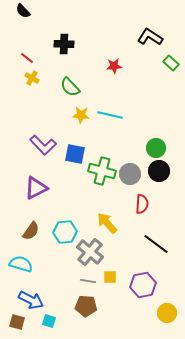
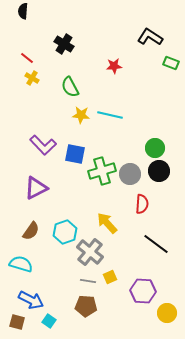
black semicircle: rotated 49 degrees clockwise
black cross: rotated 30 degrees clockwise
green rectangle: rotated 21 degrees counterclockwise
green semicircle: rotated 15 degrees clockwise
green circle: moved 1 px left
green cross: rotated 32 degrees counterclockwise
cyan hexagon: rotated 15 degrees counterclockwise
yellow square: rotated 24 degrees counterclockwise
purple hexagon: moved 6 px down; rotated 15 degrees clockwise
cyan square: rotated 16 degrees clockwise
